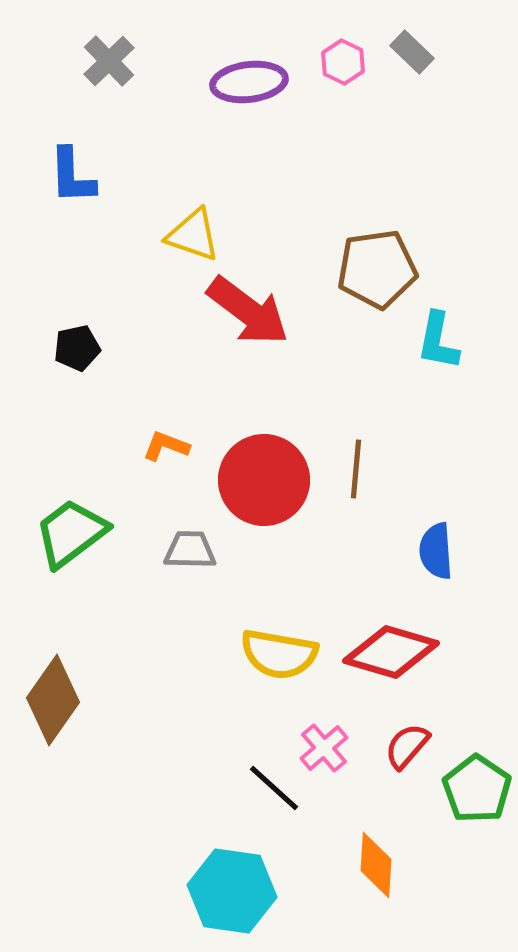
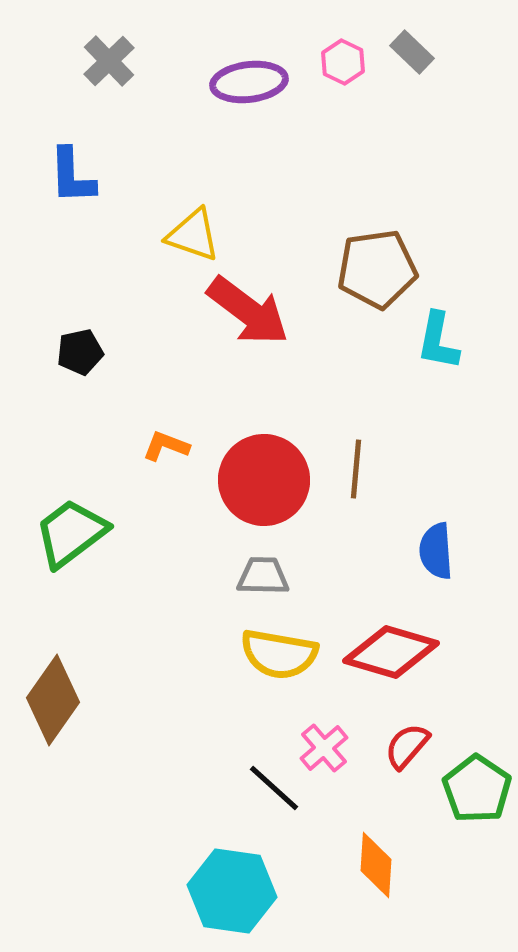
black pentagon: moved 3 px right, 4 px down
gray trapezoid: moved 73 px right, 26 px down
